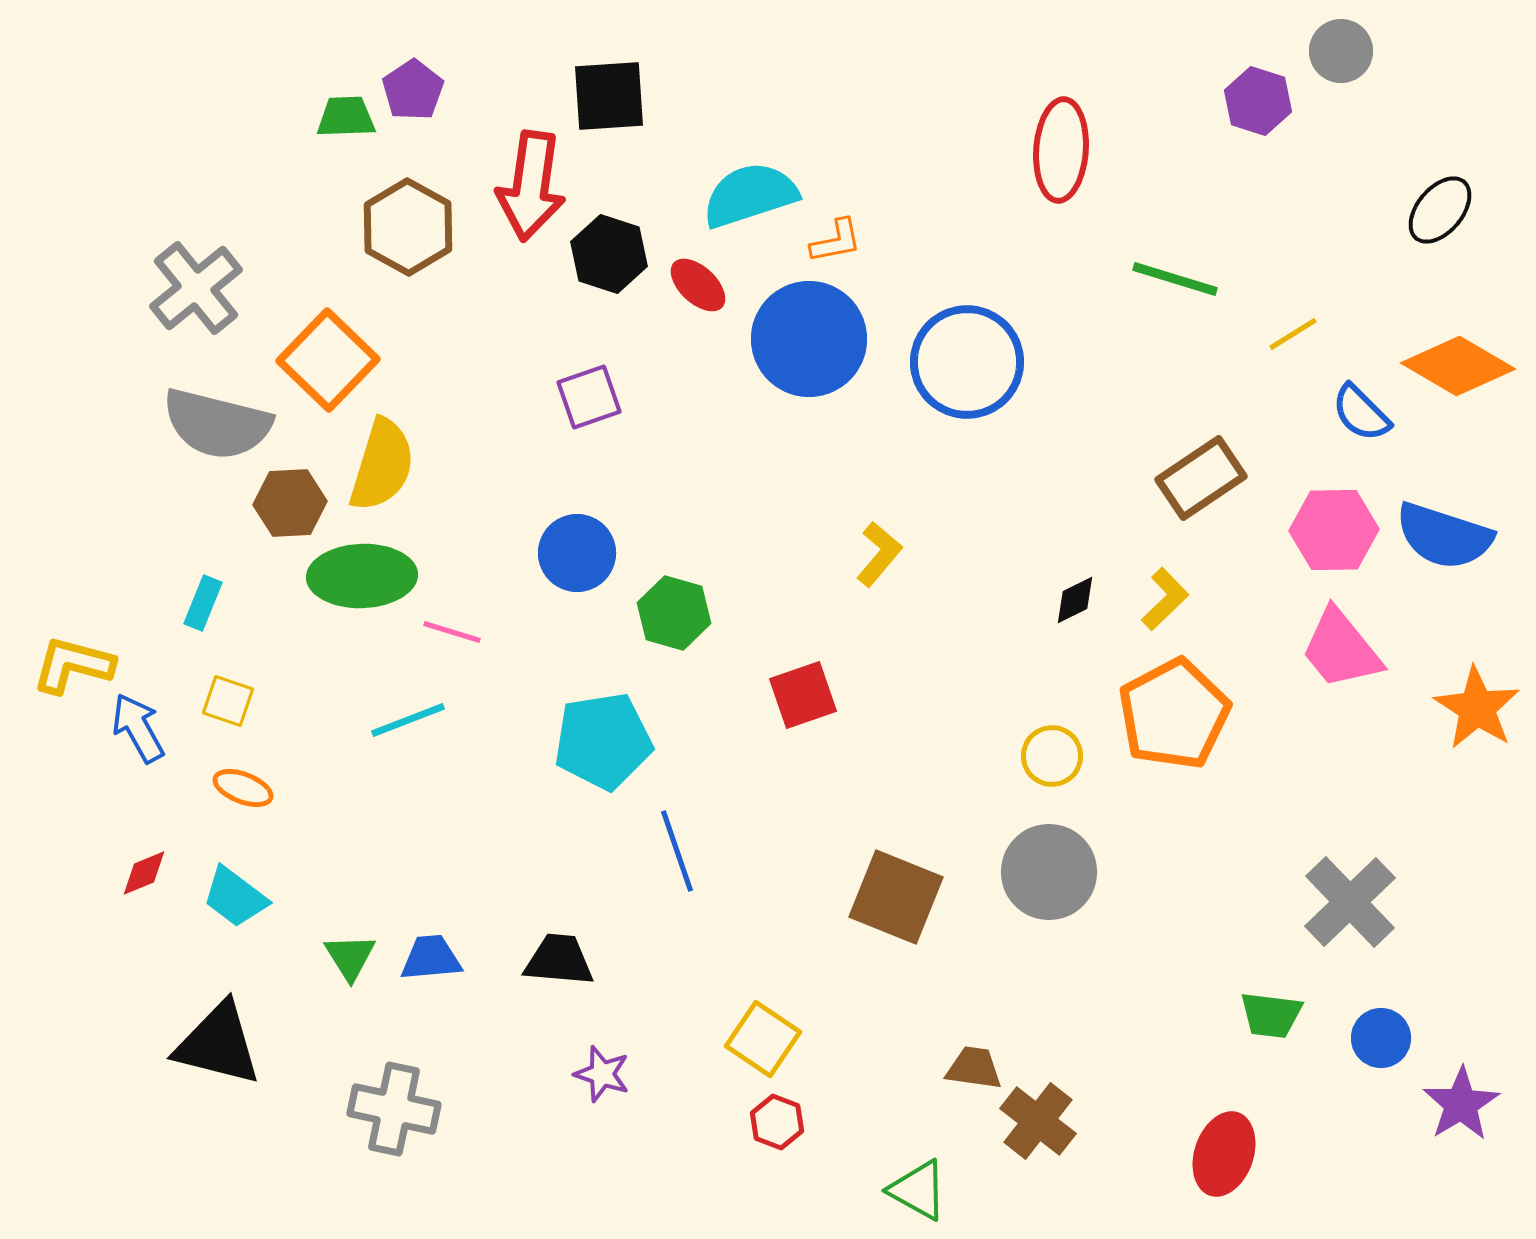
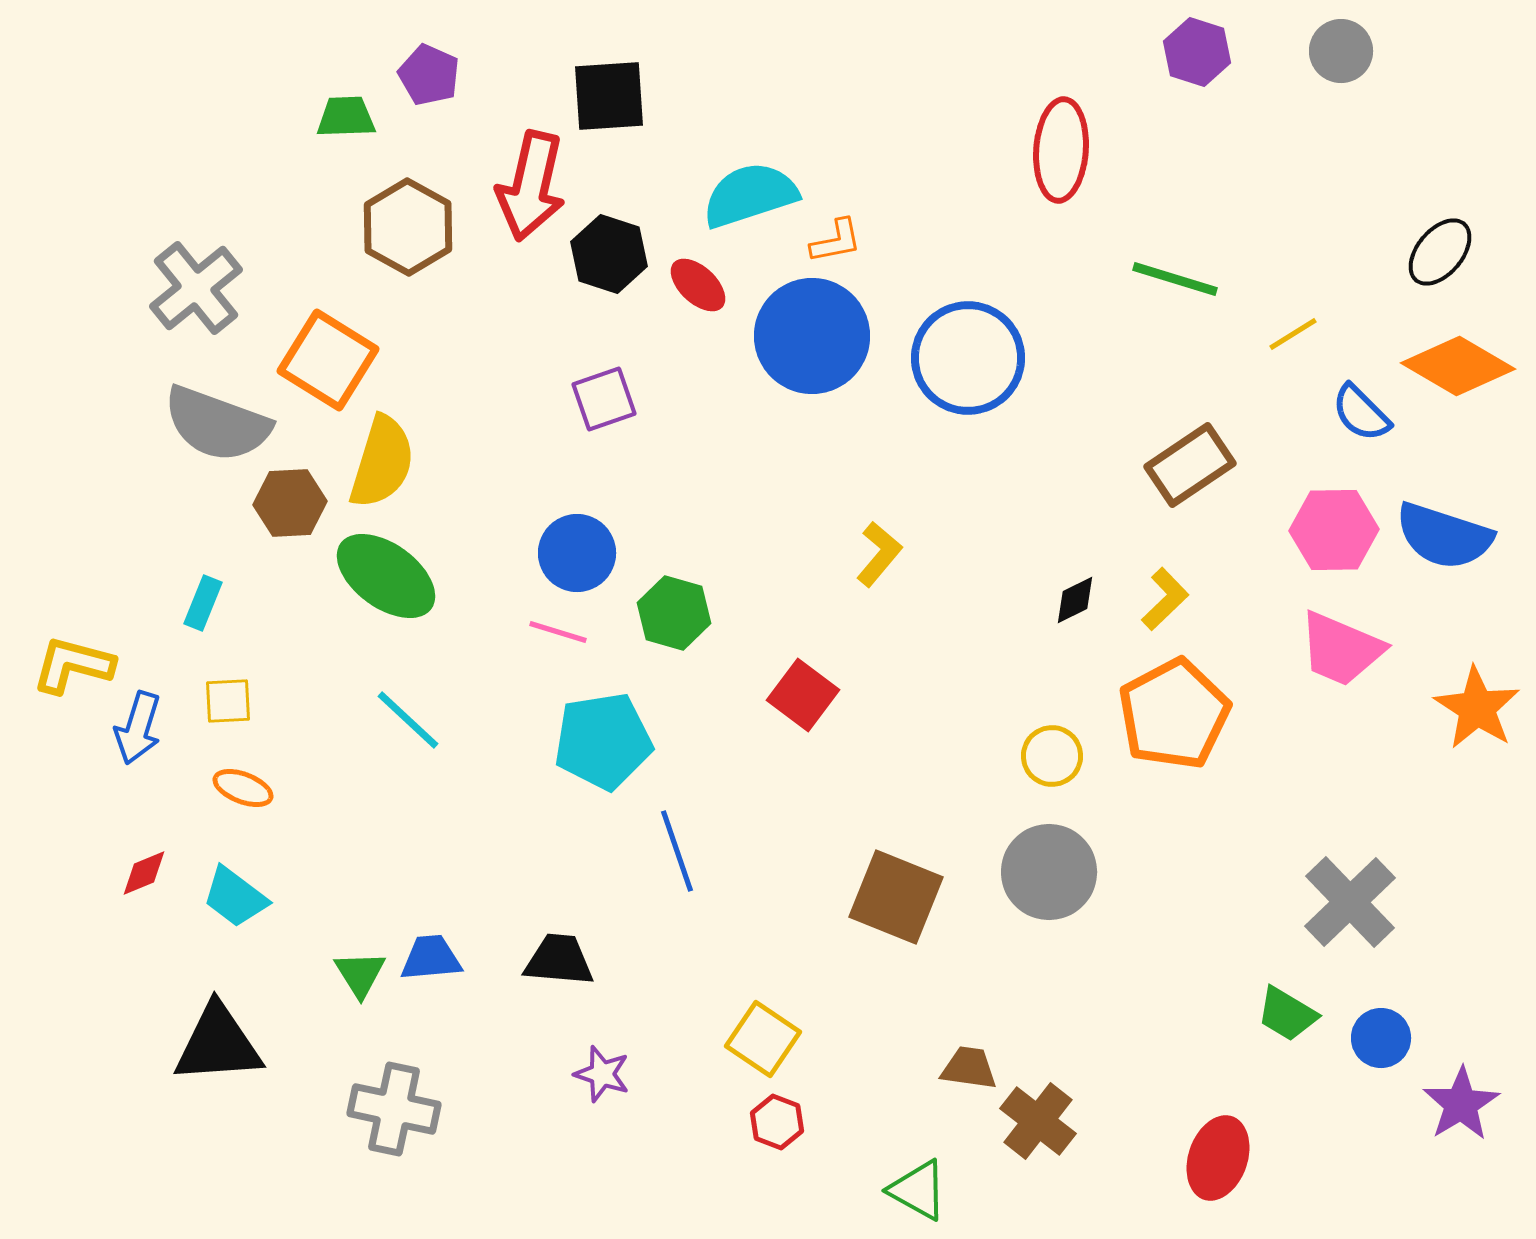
purple pentagon at (413, 90): moved 16 px right, 15 px up; rotated 14 degrees counterclockwise
purple hexagon at (1258, 101): moved 61 px left, 49 px up
red arrow at (531, 186): rotated 5 degrees clockwise
black ellipse at (1440, 210): moved 42 px down
blue circle at (809, 339): moved 3 px right, 3 px up
orange square at (328, 360): rotated 12 degrees counterclockwise
blue circle at (967, 362): moved 1 px right, 4 px up
purple square at (589, 397): moved 15 px right, 2 px down
gray semicircle at (217, 424): rotated 6 degrees clockwise
yellow semicircle at (382, 465): moved 3 px up
brown rectangle at (1201, 478): moved 11 px left, 13 px up
green ellipse at (362, 576): moved 24 px right; rotated 38 degrees clockwise
pink line at (452, 632): moved 106 px right
pink trapezoid at (1341, 649): rotated 28 degrees counterclockwise
red square at (803, 695): rotated 34 degrees counterclockwise
yellow square at (228, 701): rotated 22 degrees counterclockwise
cyan line at (408, 720): rotated 64 degrees clockwise
blue arrow at (138, 728): rotated 134 degrees counterclockwise
green triangle at (350, 957): moved 10 px right, 17 px down
green trapezoid at (1271, 1015): moved 16 px right, 1 px up; rotated 24 degrees clockwise
black triangle at (218, 1044): rotated 18 degrees counterclockwise
brown trapezoid at (974, 1068): moved 5 px left
red ellipse at (1224, 1154): moved 6 px left, 4 px down
